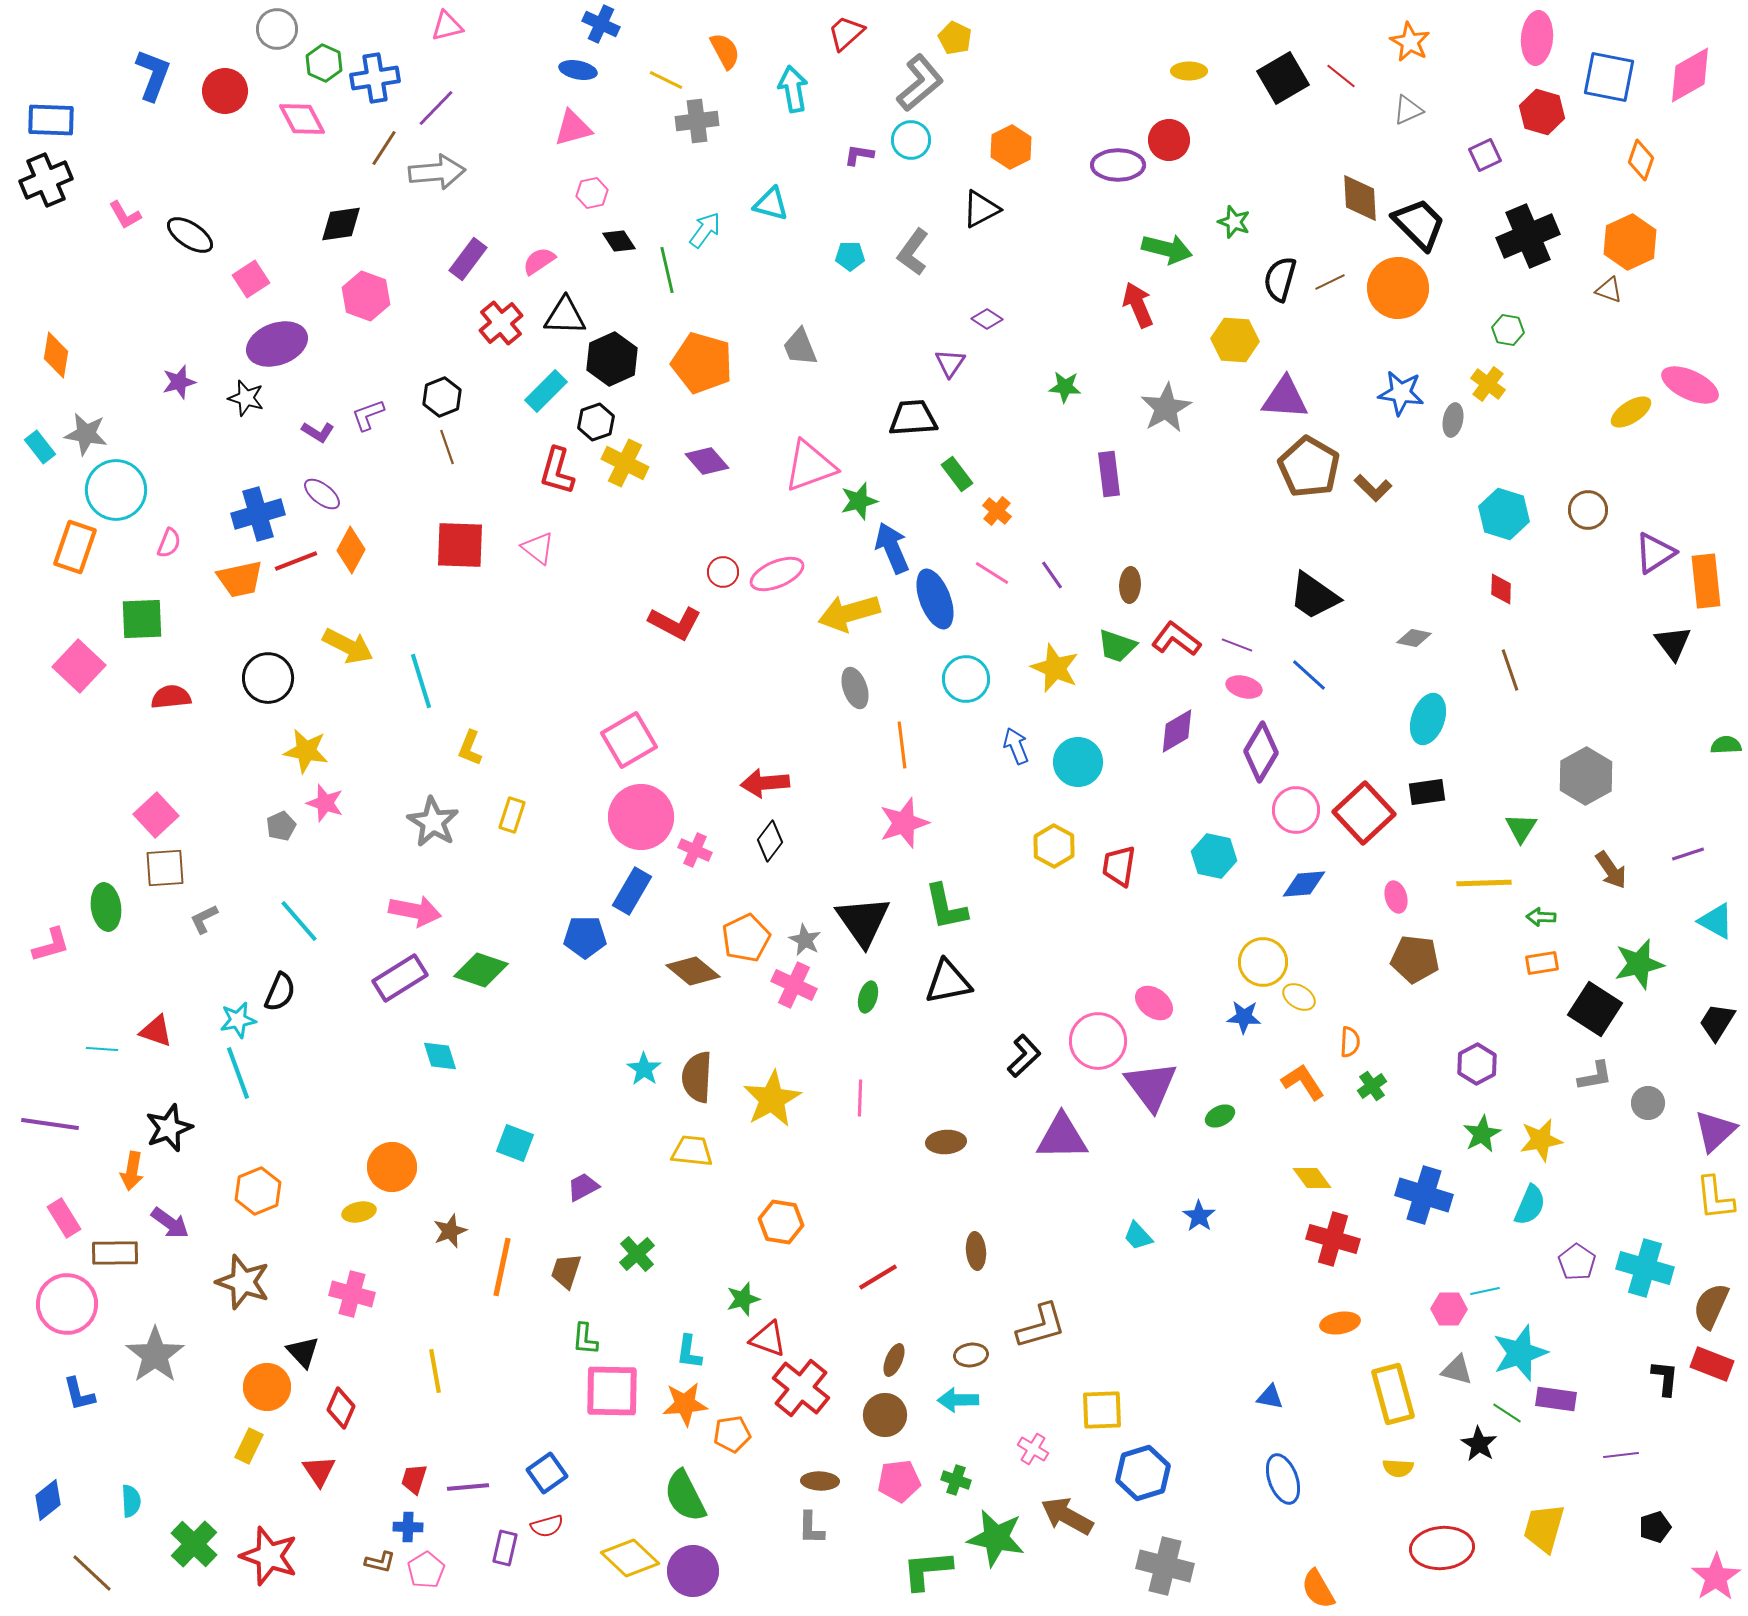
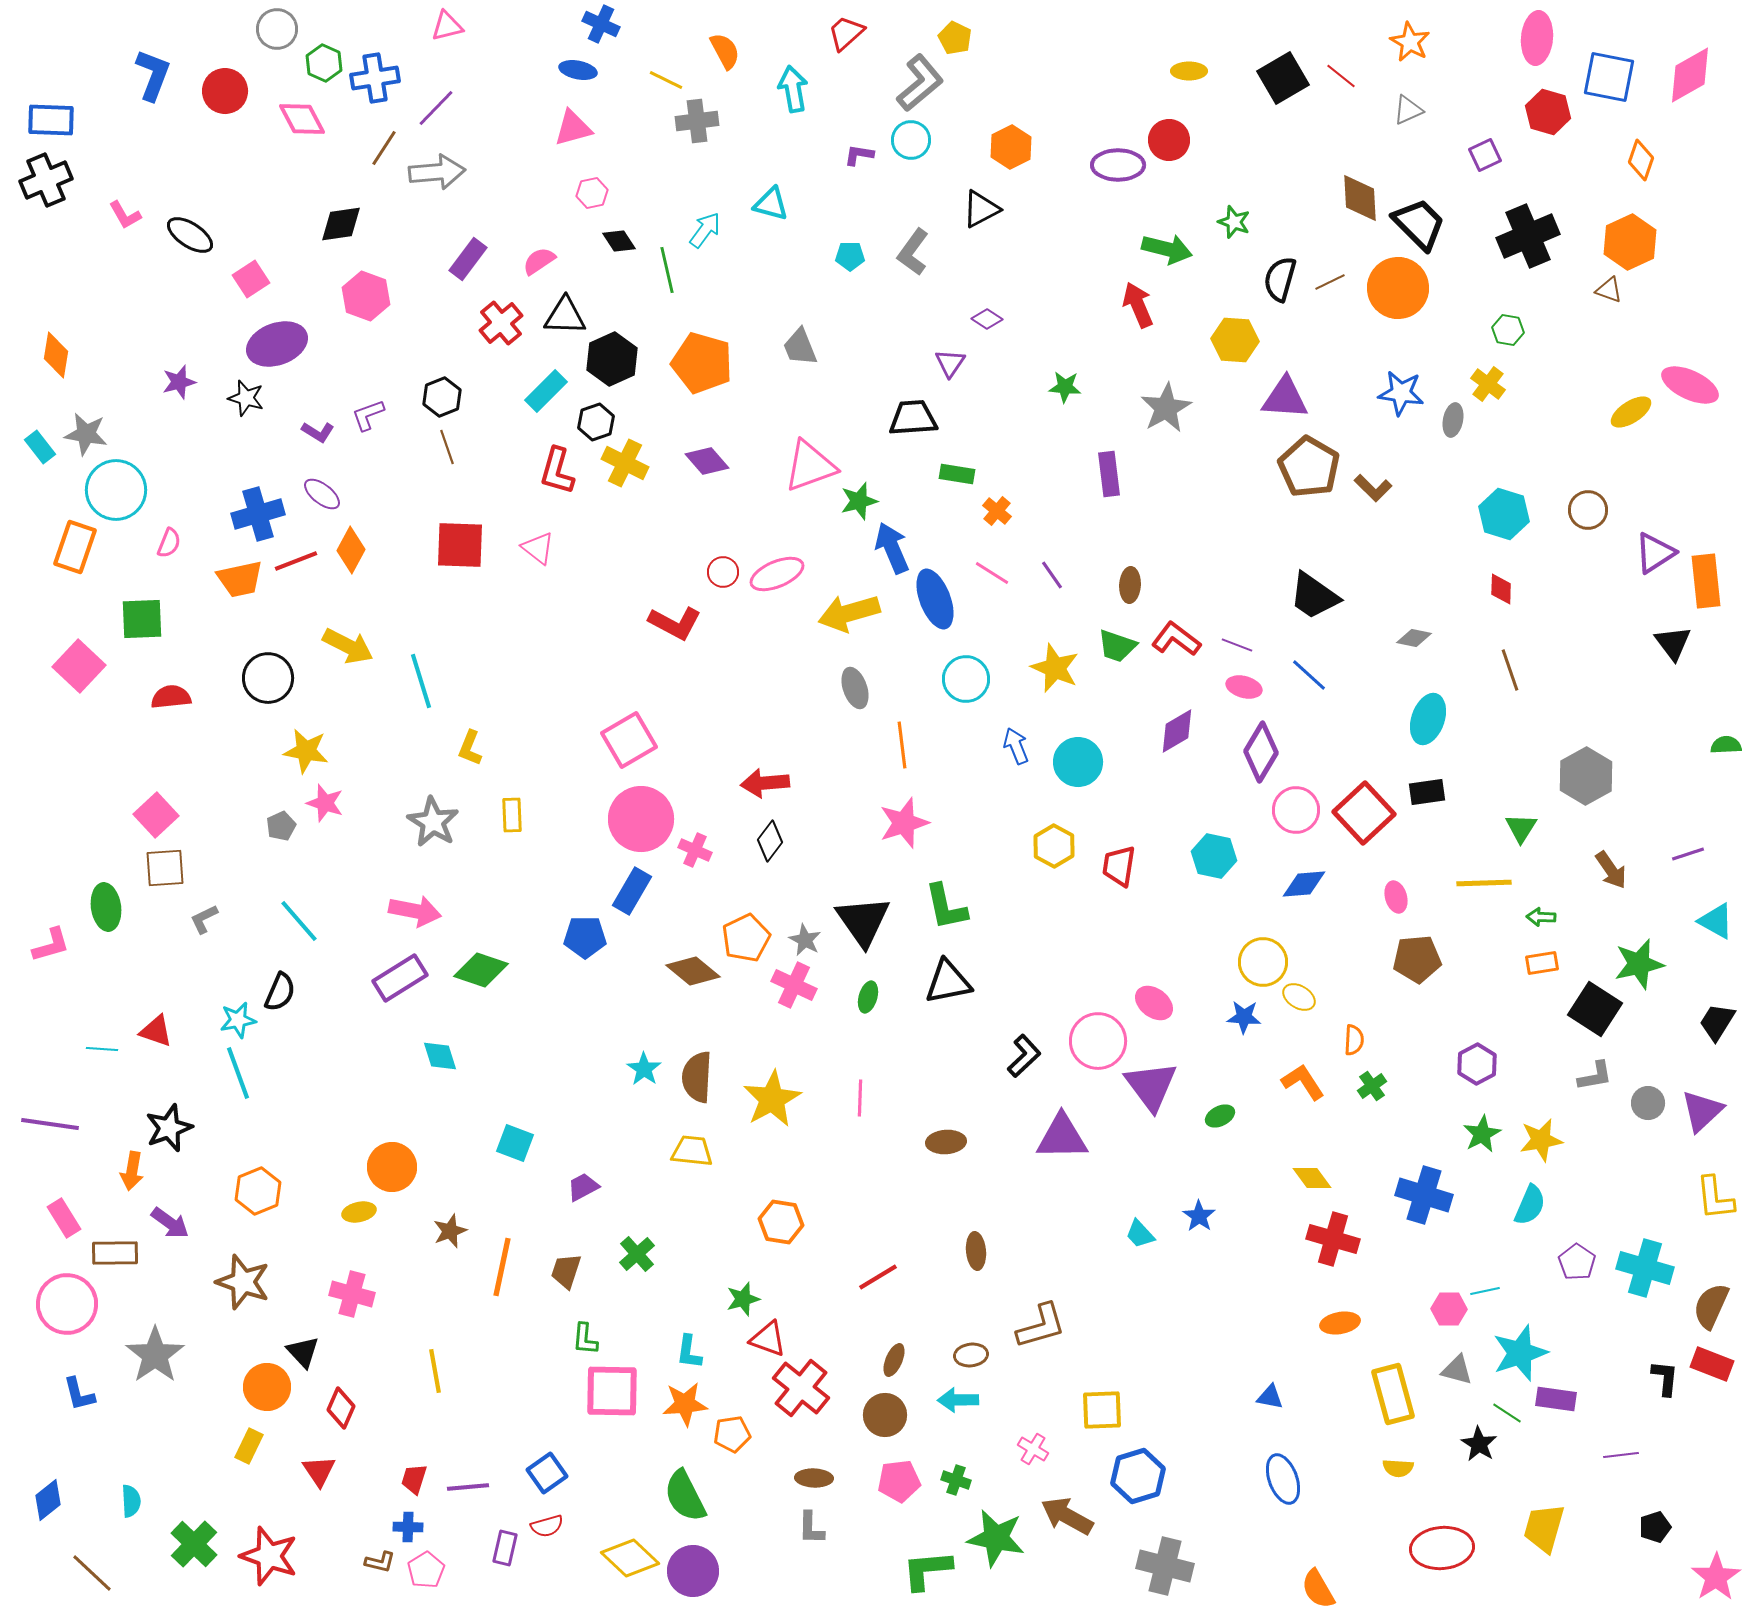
red hexagon at (1542, 112): moved 6 px right
green rectangle at (957, 474): rotated 44 degrees counterclockwise
yellow rectangle at (512, 815): rotated 20 degrees counterclockwise
pink circle at (641, 817): moved 2 px down
brown pentagon at (1415, 959): moved 2 px right; rotated 12 degrees counterclockwise
orange semicircle at (1350, 1042): moved 4 px right, 2 px up
purple triangle at (1715, 1131): moved 13 px left, 20 px up
cyan trapezoid at (1138, 1236): moved 2 px right, 2 px up
blue hexagon at (1143, 1473): moved 5 px left, 3 px down
brown ellipse at (820, 1481): moved 6 px left, 3 px up
